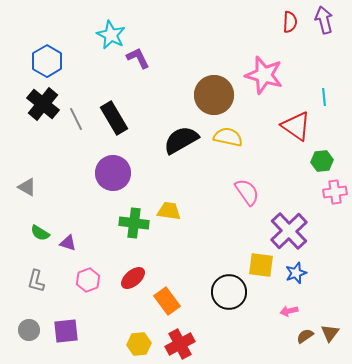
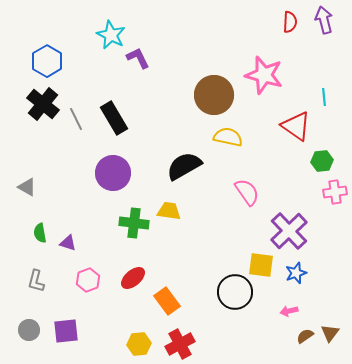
black semicircle: moved 3 px right, 26 px down
green semicircle: rotated 48 degrees clockwise
black circle: moved 6 px right
